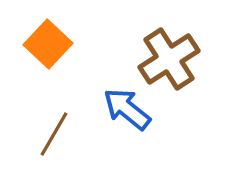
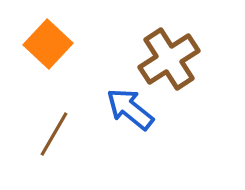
blue arrow: moved 3 px right
